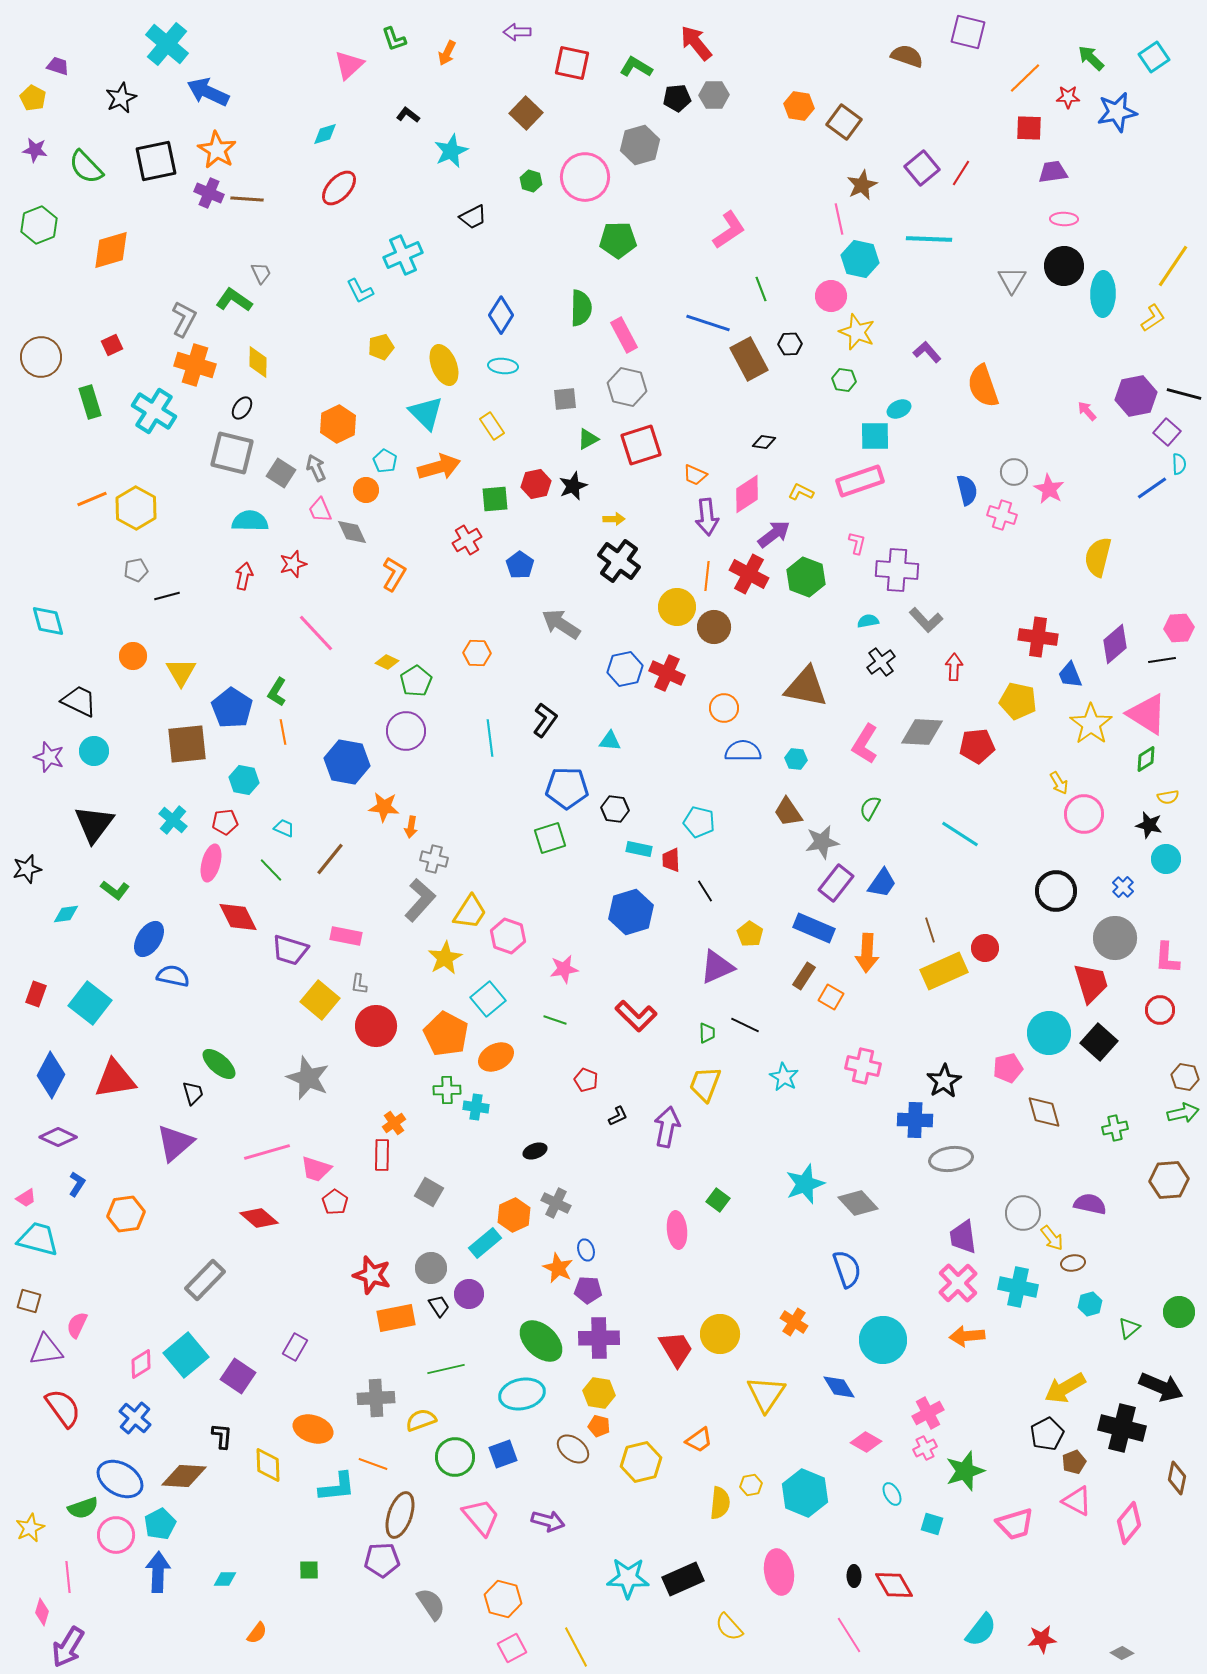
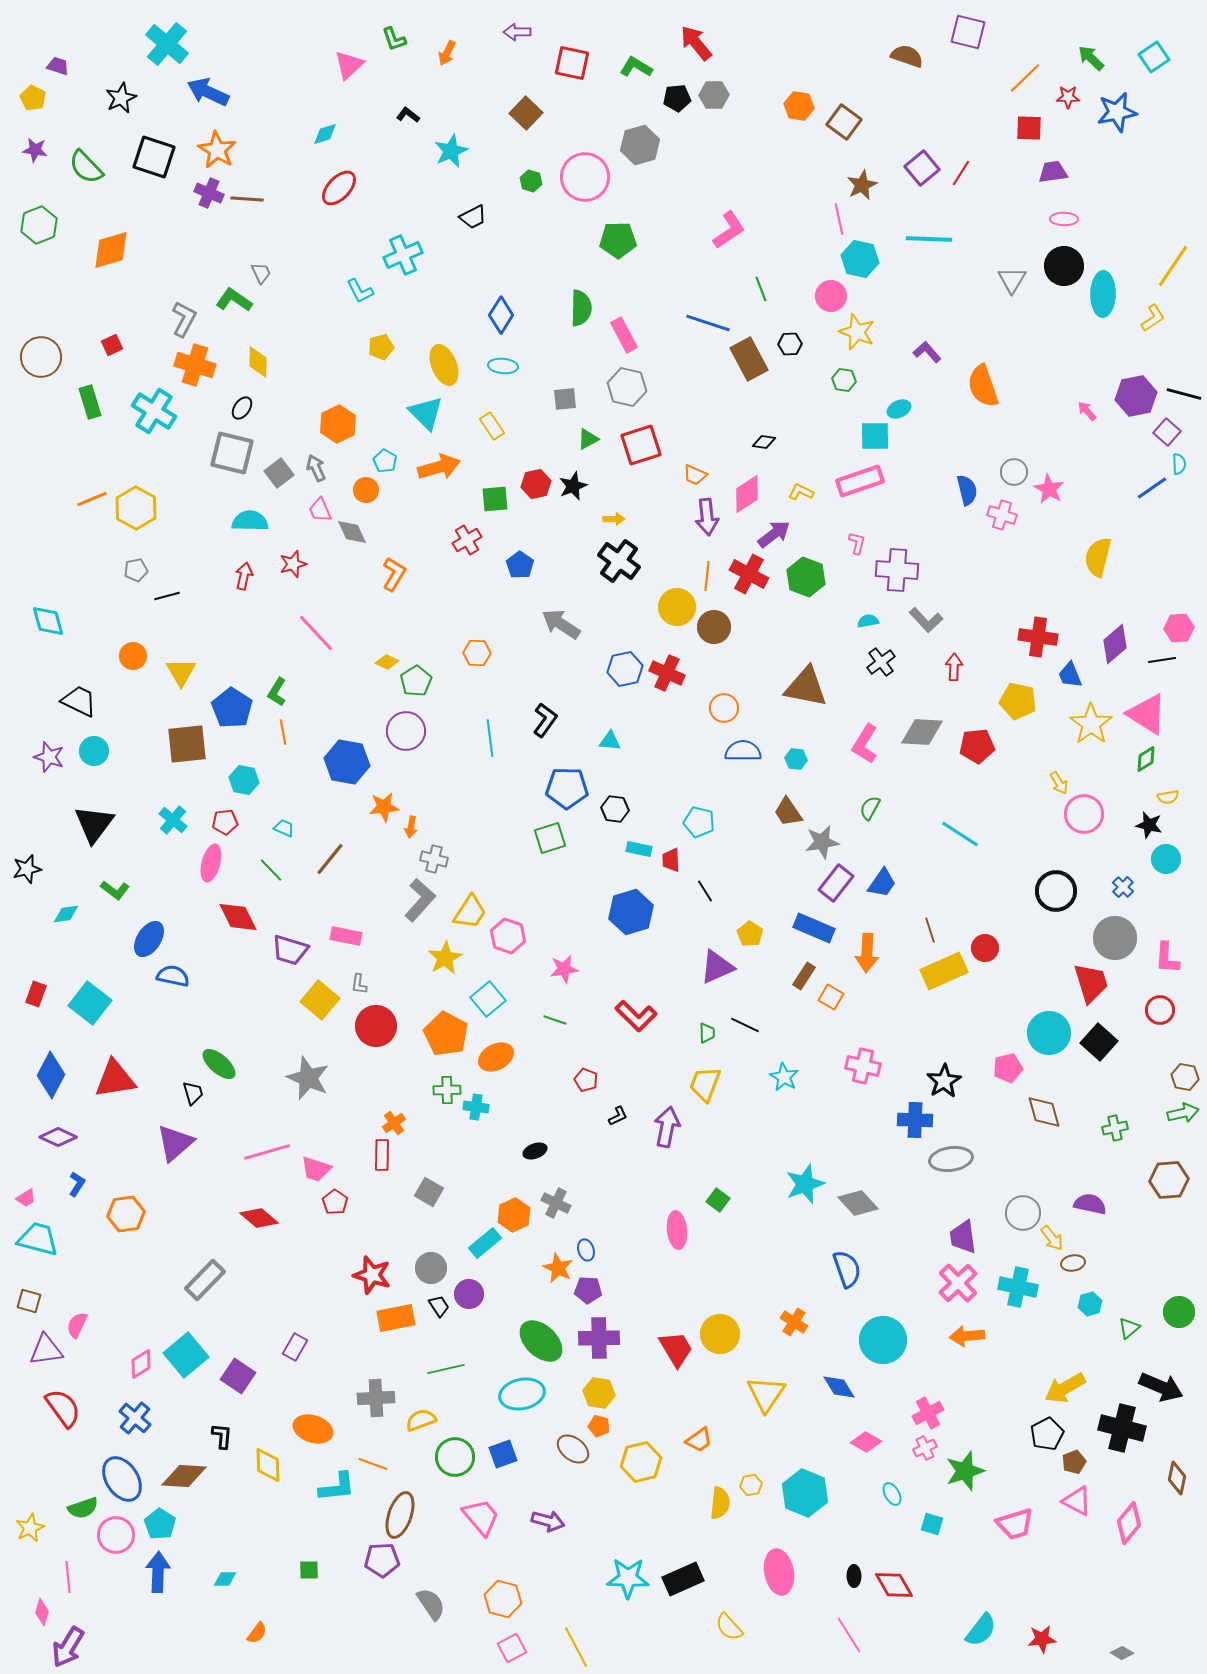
black square at (156, 161): moved 2 px left, 4 px up; rotated 30 degrees clockwise
gray square at (281, 473): moved 2 px left; rotated 20 degrees clockwise
orange star at (384, 807): rotated 12 degrees counterclockwise
blue ellipse at (120, 1479): moved 2 px right; rotated 27 degrees clockwise
cyan pentagon at (160, 1524): rotated 12 degrees counterclockwise
